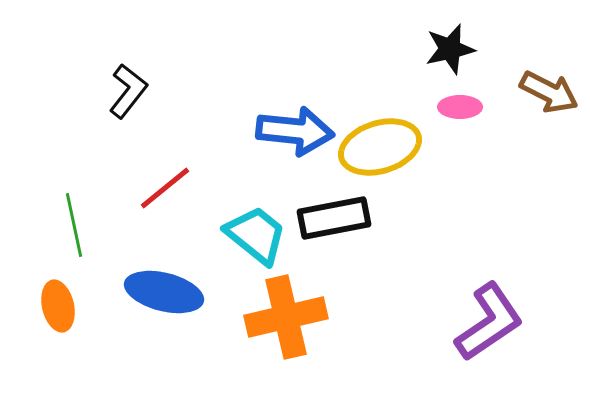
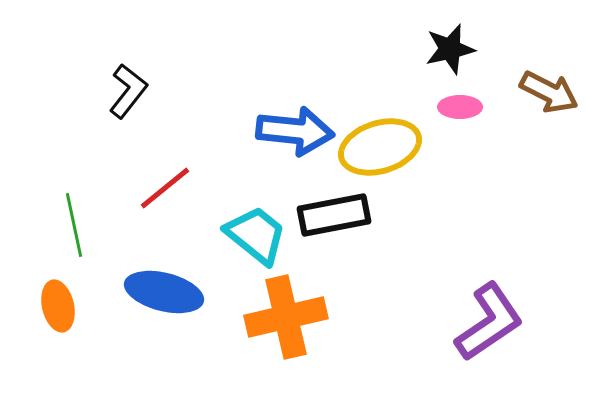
black rectangle: moved 3 px up
